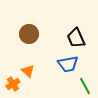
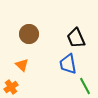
blue trapezoid: rotated 90 degrees clockwise
orange triangle: moved 6 px left, 6 px up
orange cross: moved 2 px left, 3 px down
